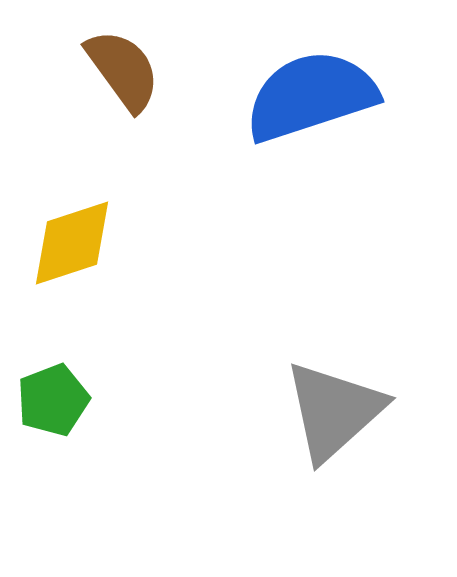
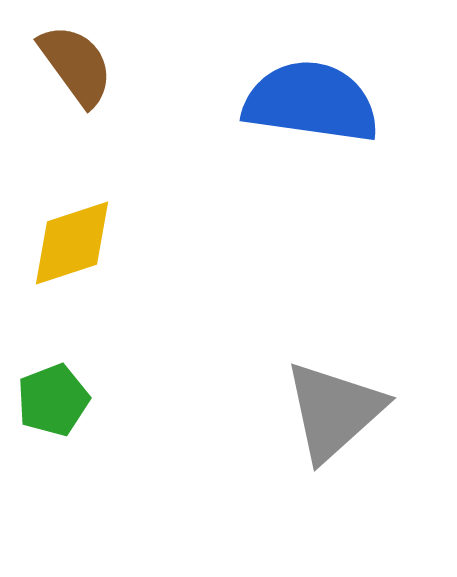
brown semicircle: moved 47 px left, 5 px up
blue semicircle: moved 6 px down; rotated 26 degrees clockwise
